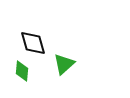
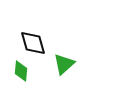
green diamond: moved 1 px left
